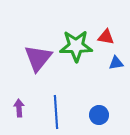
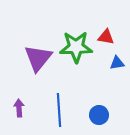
green star: moved 1 px down
blue triangle: moved 1 px right
blue line: moved 3 px right, 2 px up
